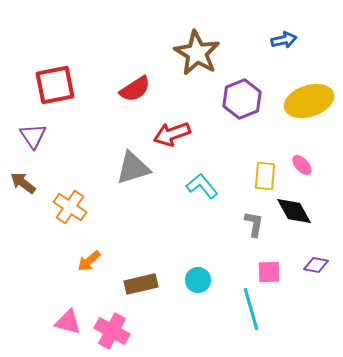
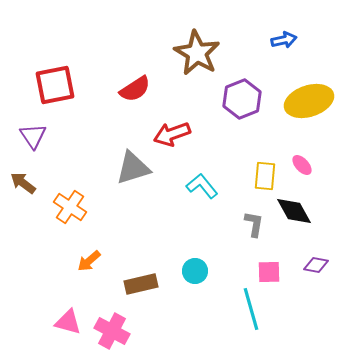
cyan circle: moved 3 px left, 9 px up
